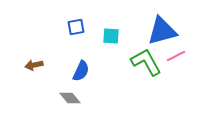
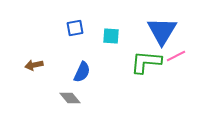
blue square: moved 1 px left, 1 px down
blue triangle: rotated 44 degrees counterclockwise
green L-shape: rotated 56 degrees counterclockwise
blue semicircle: moved 1 px right, 1 px down
